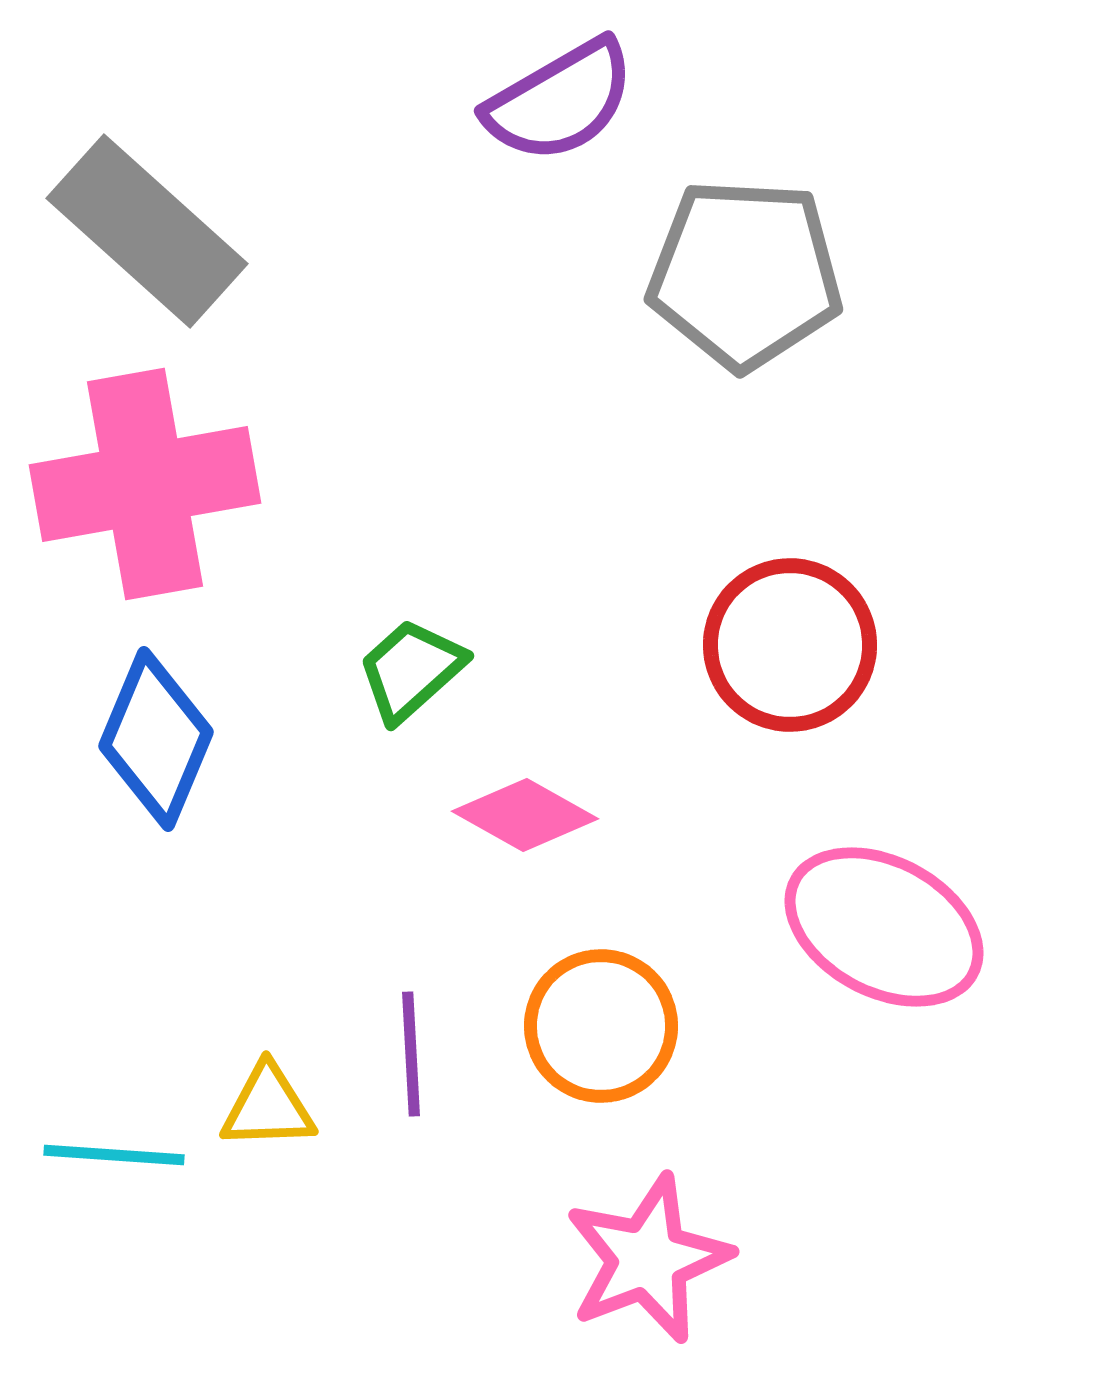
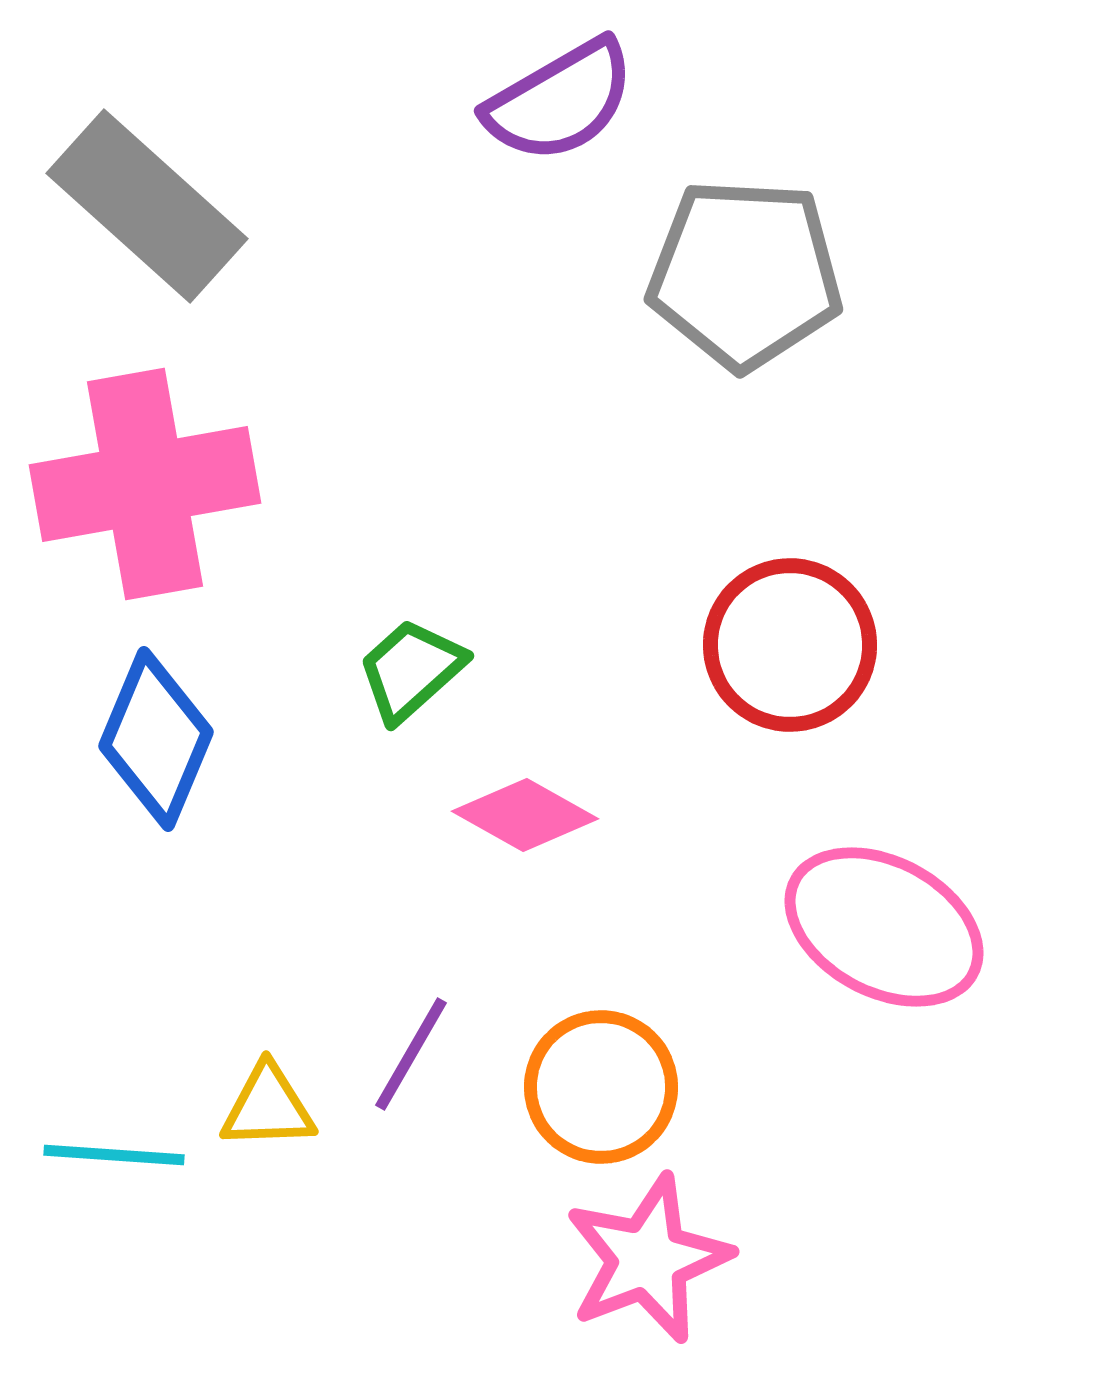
gray rectangle: moved 25 px up
orange circle: moved 61 px down
purple line: rotated 33 degrees clockwise
